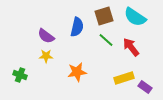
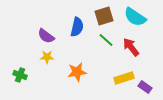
yellow star: moved 1 px right, 1 px down
